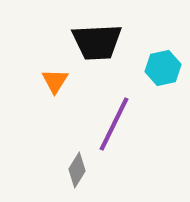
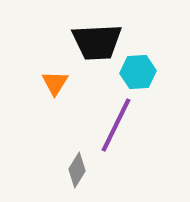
cyan hexagon: moved 25 px left, 4 px down; rotated 8 degrees clockwise
orange triangle: moved 2 px down
purple line: moved 2 px right, 1 px down
